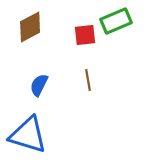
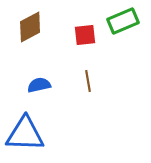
green rectangle: moved 7 px right
brown line: moved 1 px down
blue semicircle: rotated 50 degrees clockwise
blue triangle: moved 3 px left, 1 px up; rotated 15 degrees counterclockwise
